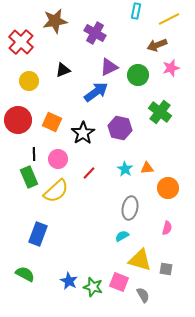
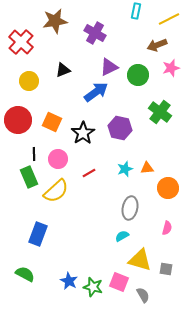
cyan star: rotated 21 degrees clockwise
red line: rotated 16 degrees clockwise
